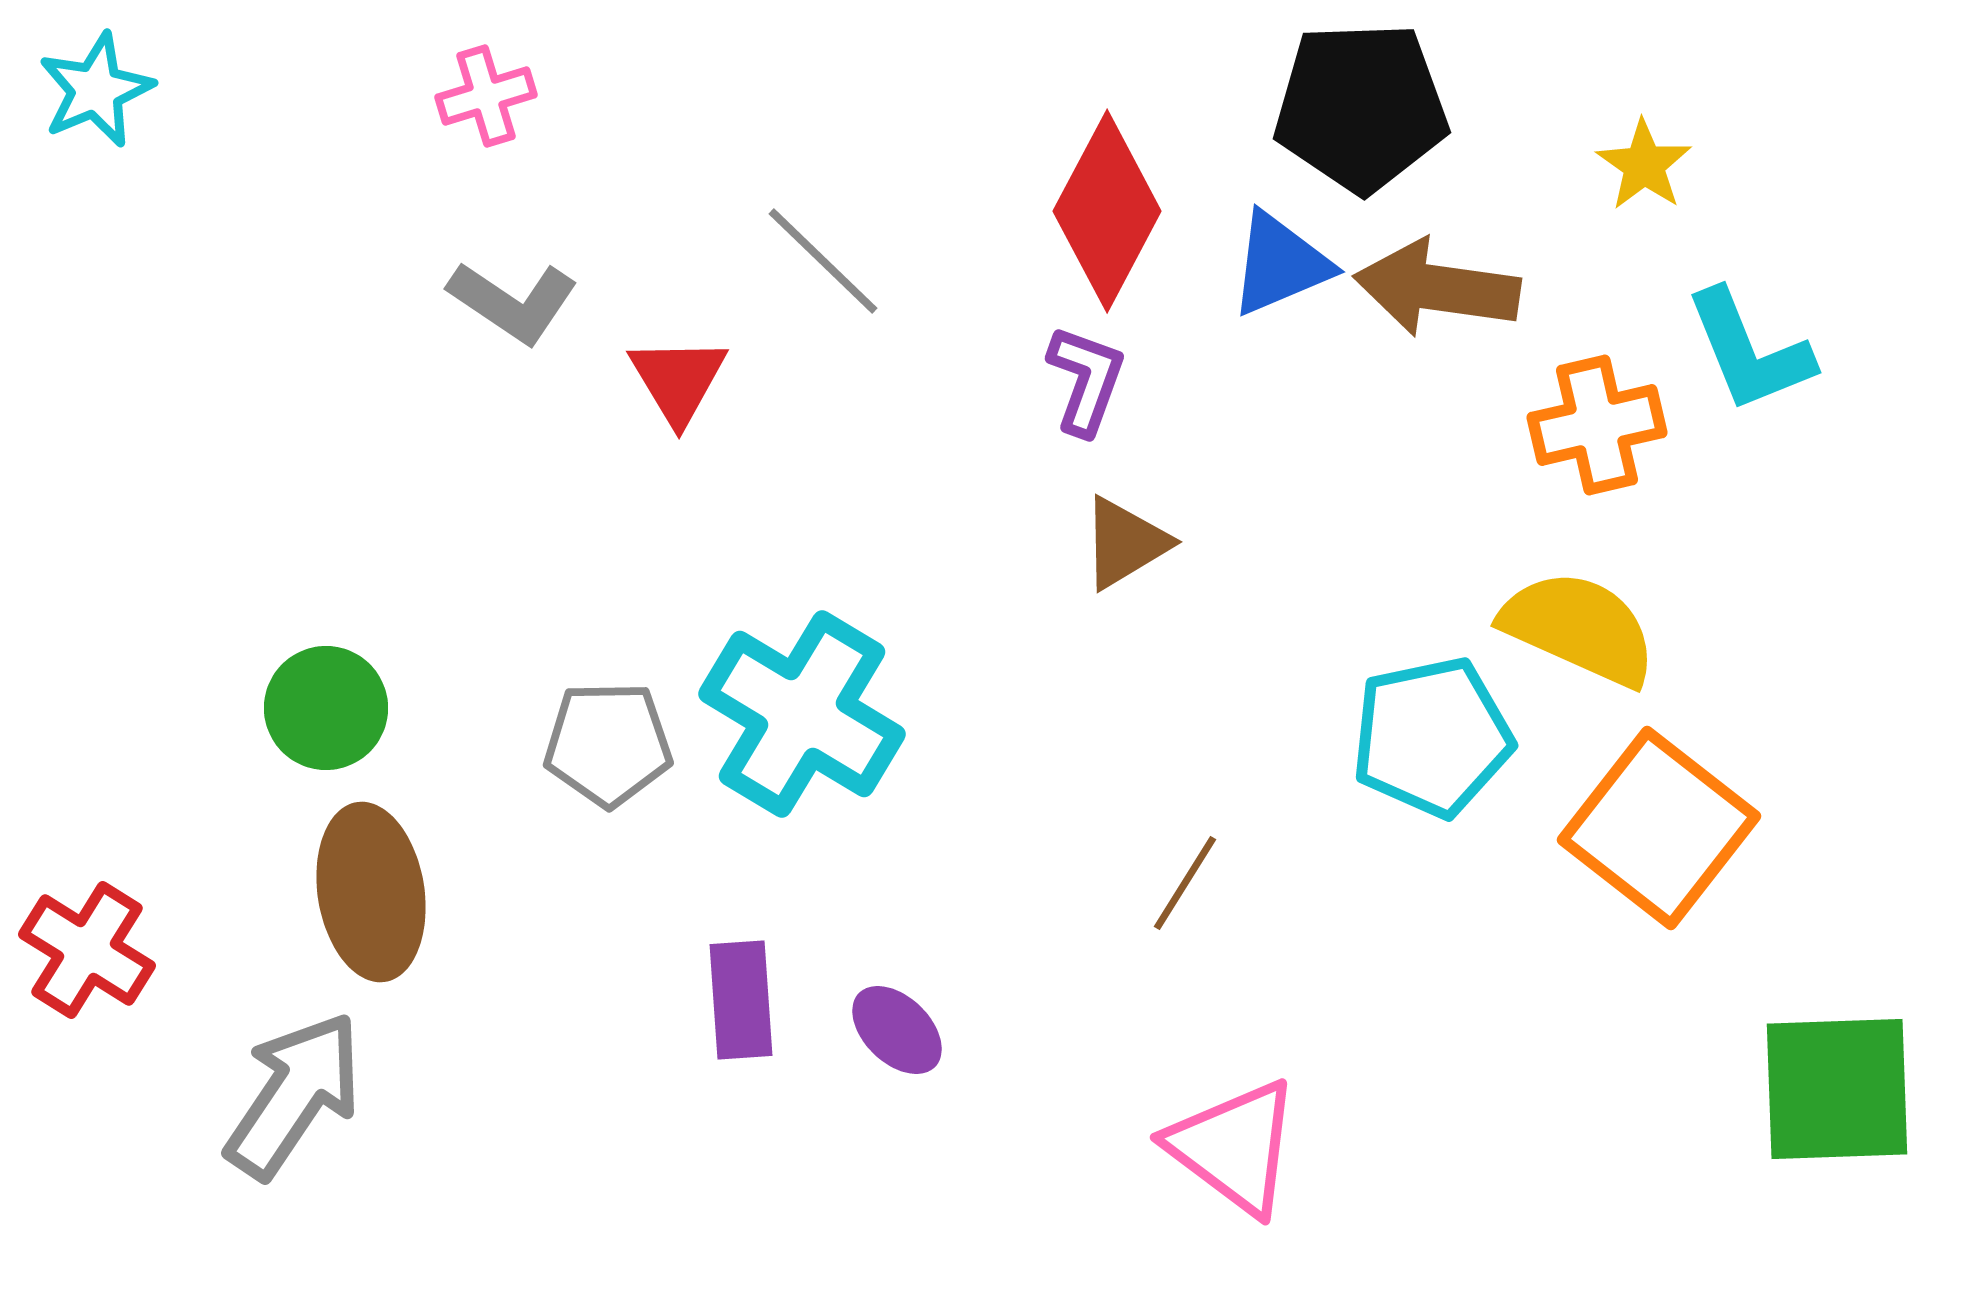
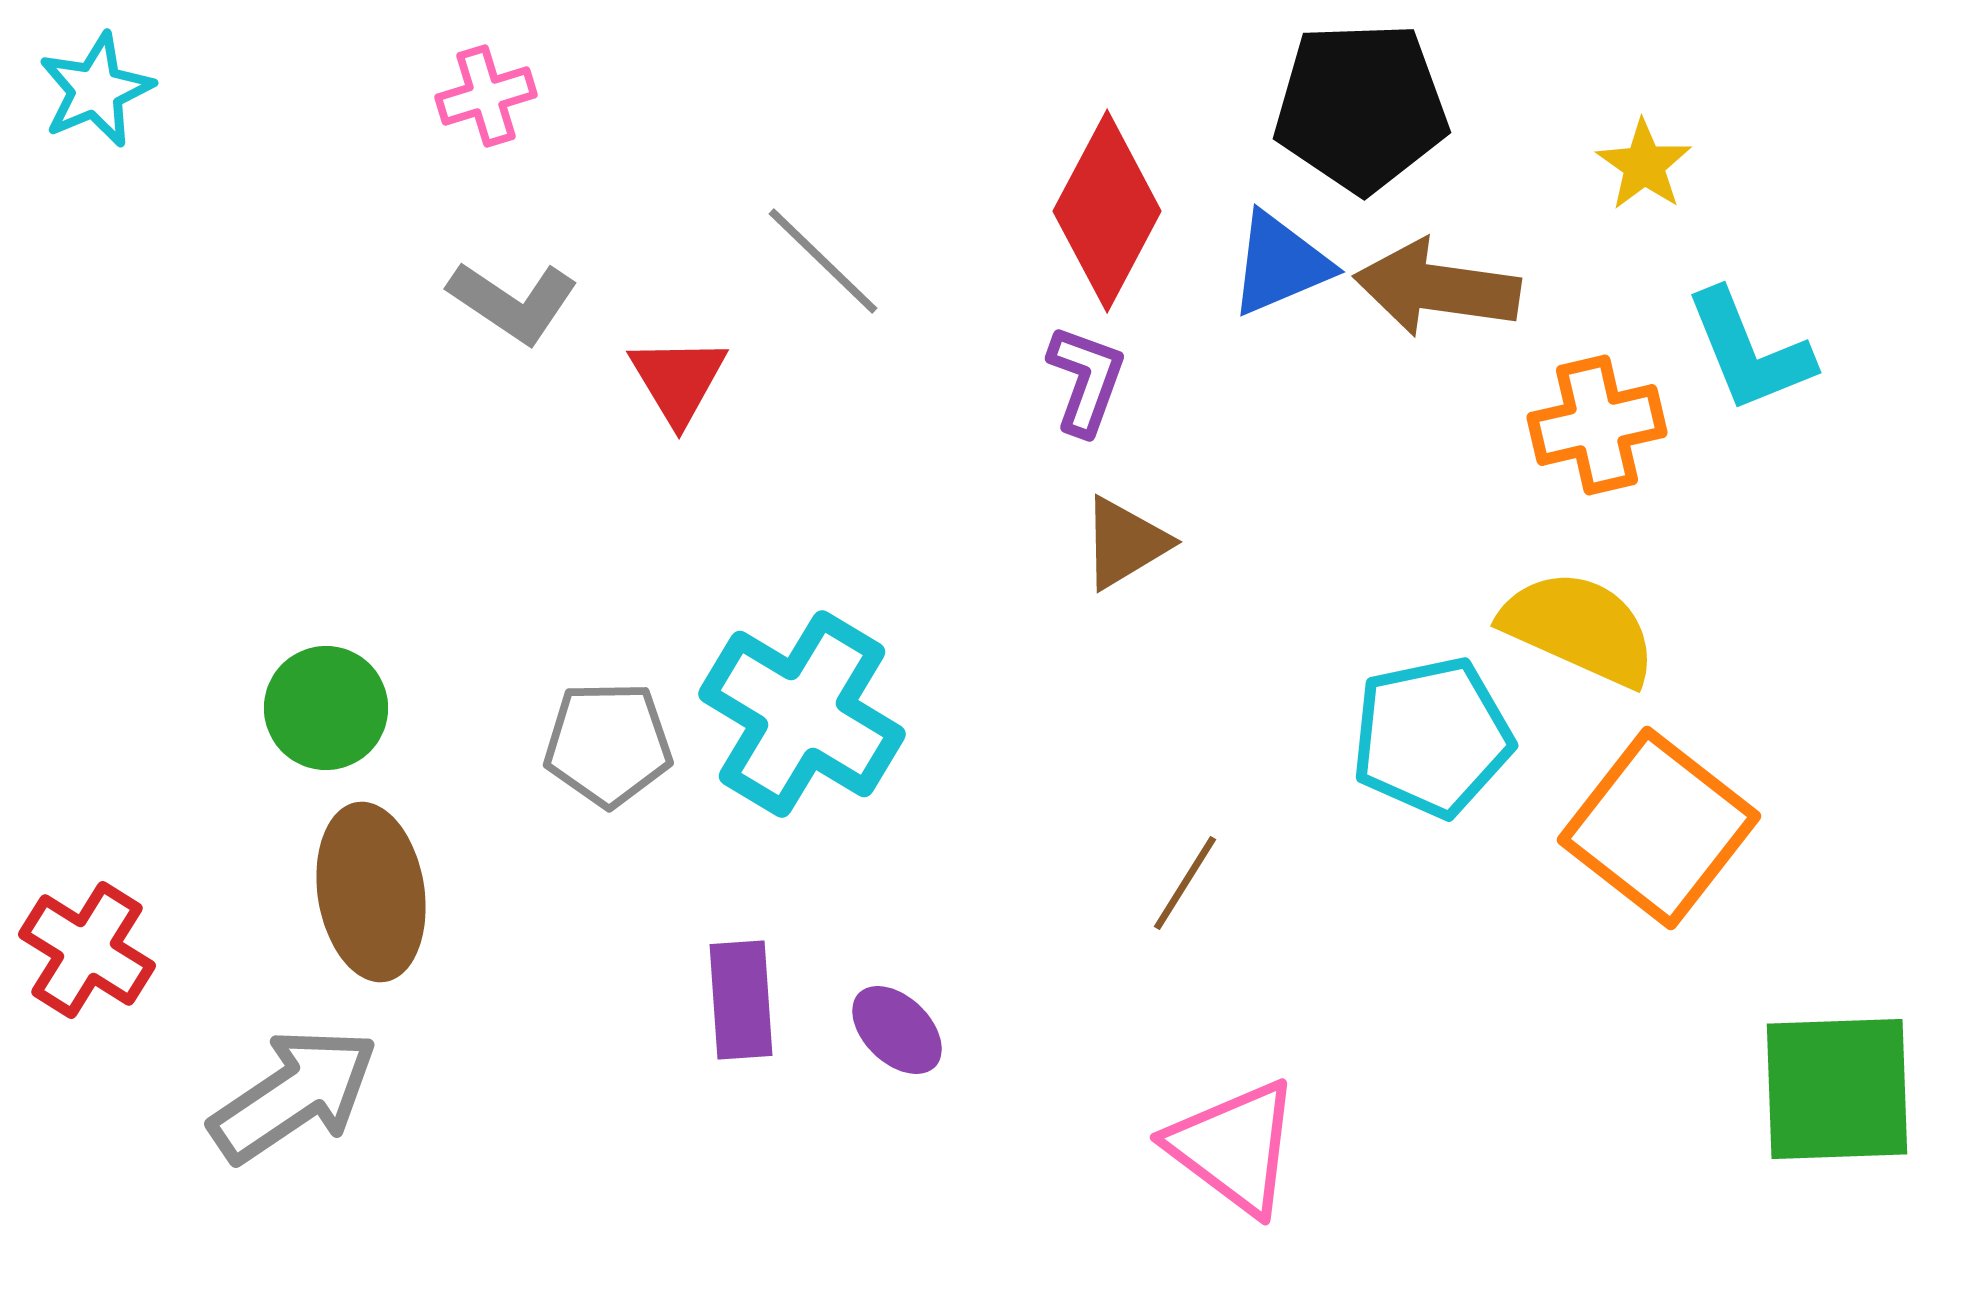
gray arrow: rotated 22 degrees clockwise
